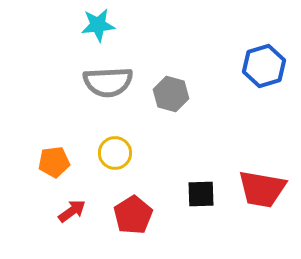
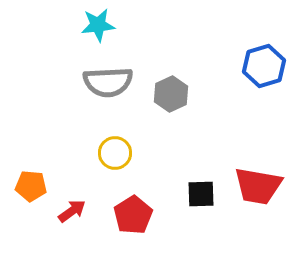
gray hexagon: rotated 20 degrees clockwise
orange pentagon: moved 23 px left, 24 px down; rotated 12 degrees clockwise
red trapezoid: moved 4 px left, 3 px up
